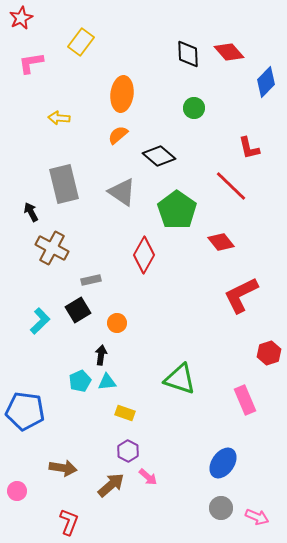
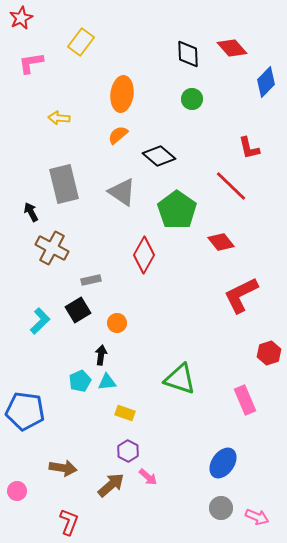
red diamond at (229, 52): moved 3 px right, 4 px up
green circle at (194, 108): moved 2 px left, 9 px up
